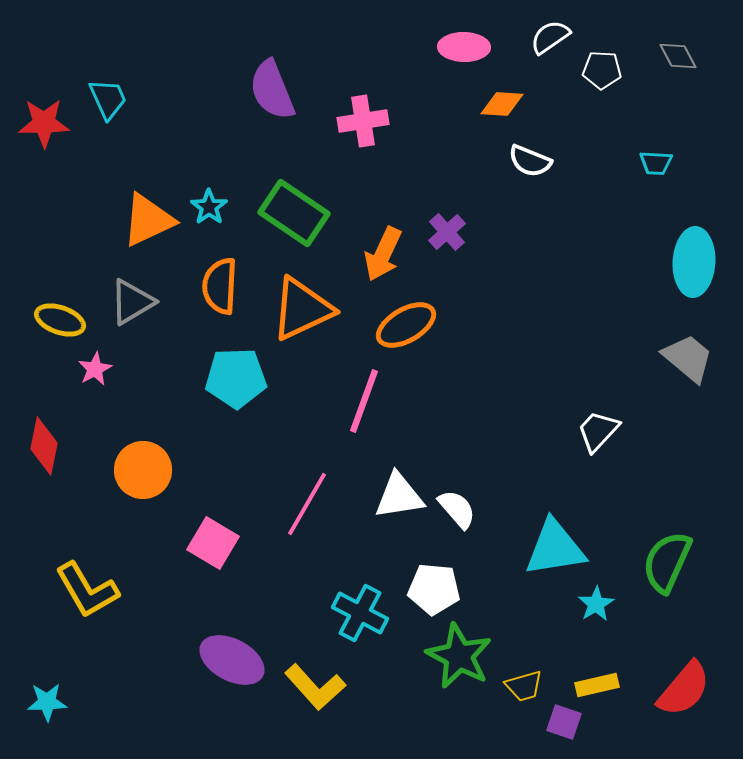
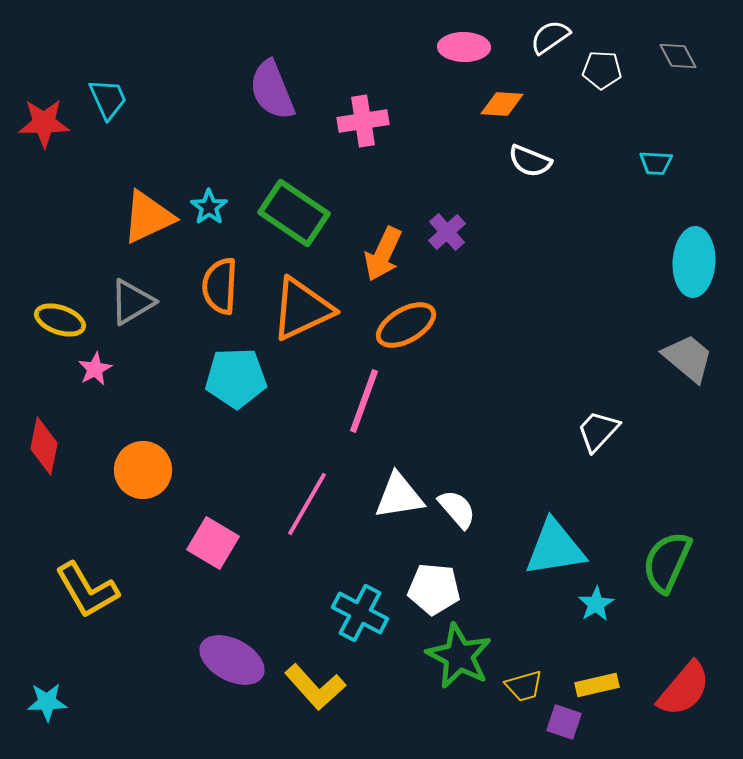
orange triangle at (148, 220): moved 3 px up
